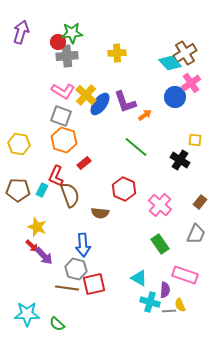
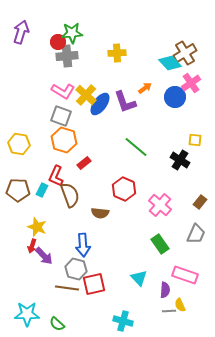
orange arrow at (145, 115): moved 27 px up
red arrow at (32, 246): rotated 64 degrees clockwise
cyan triangle at (139, 278): rotated 18 degrees clockwise
cyan cross at (150, 302): moved 27 px left, 19 px down
